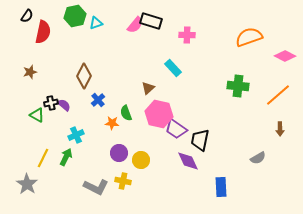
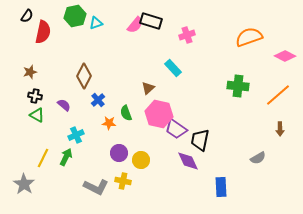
pink cross: rotated 21 degrees counterclockwise
black cross: moved 16 px left, 7 px up; rotated 24 degrees clockwise
orange star: moved 3 px left
gray star: moved 3 px left
